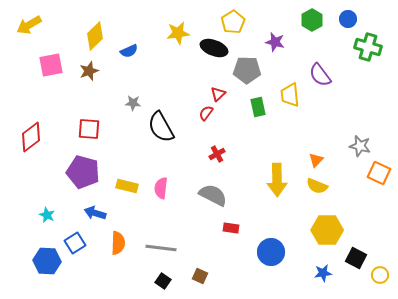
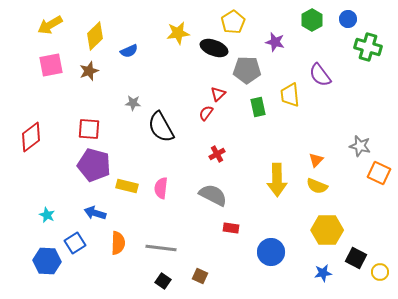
yellow arrow at (29, 25): moved 21 px right
purple pentagon at (83, 172): moved 11 px right, 7 px up
yellow circle at (380, 275): moved 3 px up
